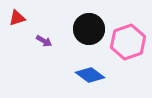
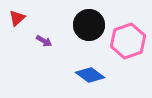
red triangle: rotated 24 degrees counterclockwise
black circle: moved 4 px up
pink hexagon: moved 1 px up
